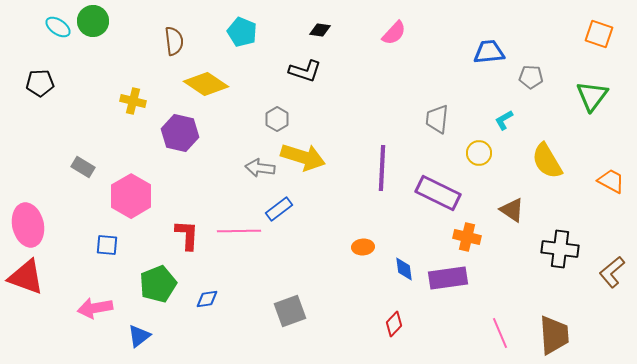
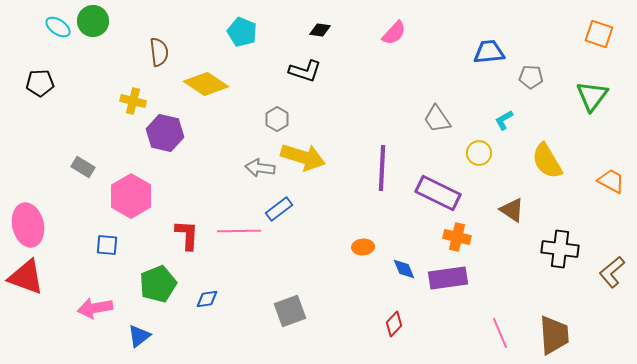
brown semicircle at (174, 41): moved 15 px left, 11 px down
gray trapezoid at (437, 119): rotated 40 degrees counterclockwise
purple hexagon at (180, 133): moved 15 px left
orange cross at (467, 237): moved 10 px left
blue diamond at (404, 269): rotated 15 degrees counterclockwise
